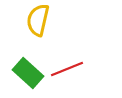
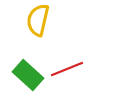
green rectangle: moved 2 px down
